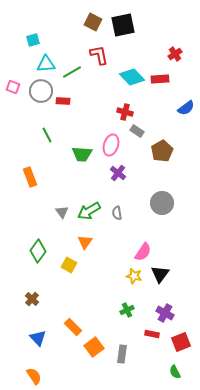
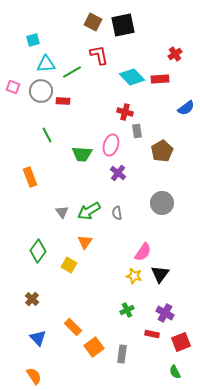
gray rectangle at (137, 131): rotated 48 degrees clockwise
